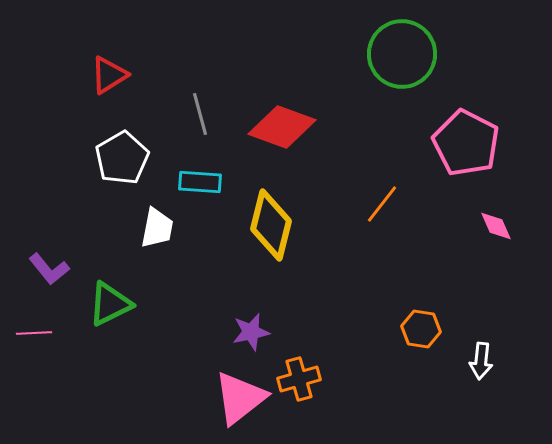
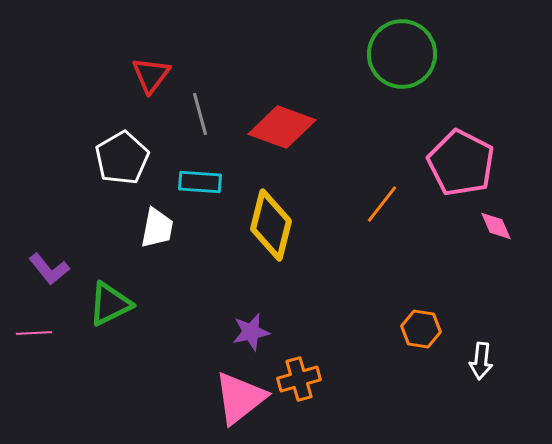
red triangle: moved 42 px right; rotated 21 degrees counterclockwise
pink pentagon: moved 5 px left, 20 px down
